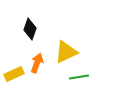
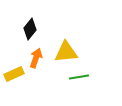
black diamond: rotated 20 degrees clockwise
yellow triangle: rotated 20 degrees clockwise
orange arrow: moved 1 px left, 5 px up
